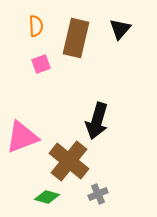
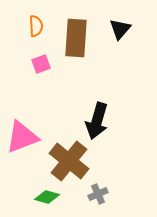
brown rectangle: rotated 9 degrees counterclockwise
